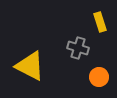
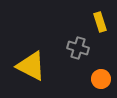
yellow triangle: moved 1 px right
orange circle: moved 2 px right, 2 px down
